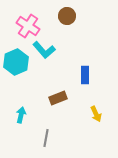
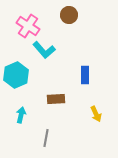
brown circle: moved 2 px right, 1 px up
cyan hexagon: moved 13 px down
brown rectangle: moved 2 px left, 1 px down; rotated 18 degrees clockwise
